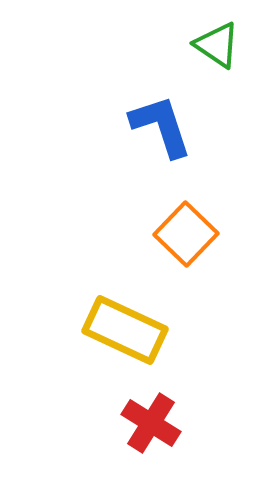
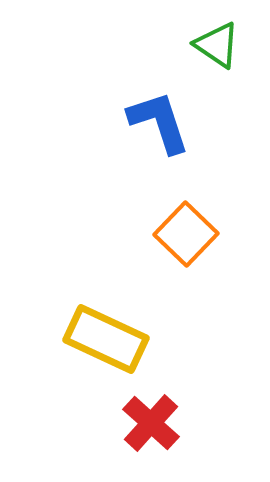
blue L-shape: moved 2 px left, 4 px up
yellow rectangle: moved 19 px left, 9 px down
red cross: rotated 10 degrees clockwise
